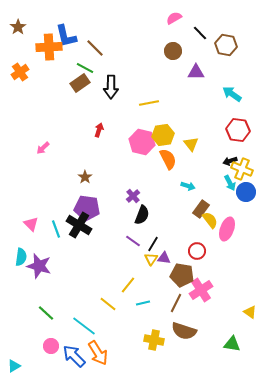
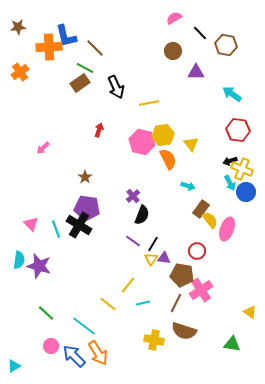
brown star at (18, 27): rotated 28 degrees clockwise
black arrow at (111, 87): moved 5 px right; rotated 25 degrees counterclockwise
cyan semicircle at (21, 257): moved 2 px left, 3 px down
